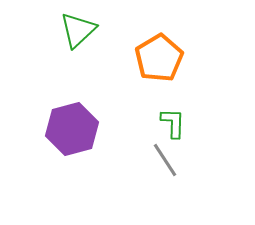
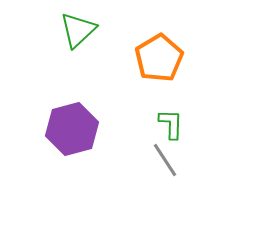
green L-shape: moved 2 px left, 1 px down
